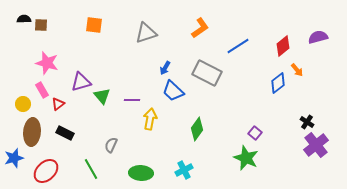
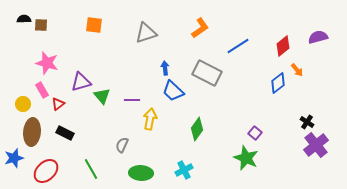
blue arrow: rotated 144 degrees clockwise
gray semicircle: moved 11 px right
